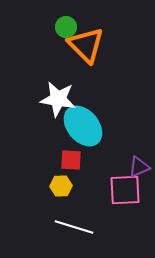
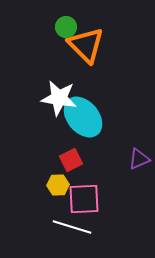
white star: moved 1 px right, 1 px up
cyan ellipse: moved 9 px up
red square: rotated 30 degrees counterclockwise
purple triangle: moved 8 px up
yellow hexagon: moved 3 px left, 1 px up
pink square: moved 41 px left, 9 px down
white line: moved 2 px left
